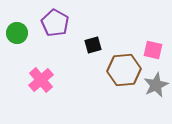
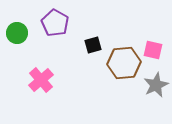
brown hexagon: moved 7 px up
